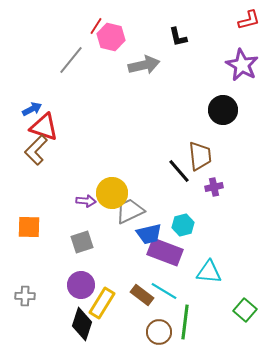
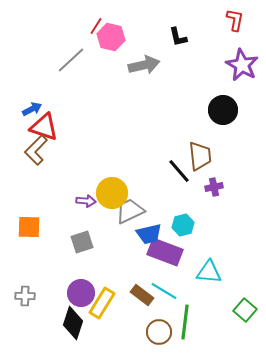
red L-shape: moved 14 px left; rotated 65 degrees counterclockwise
gray line: rotated 8 degrees clockwise
purple circle: moved 8 px down
black diamond: moved 9 px left, 1 px up
